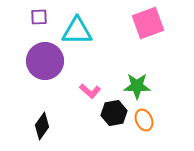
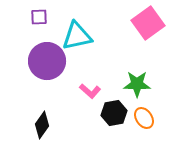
pink square: rotated 16 degrees counterclockwise
cyan triangle: moved 5 px down; rotated 12 degrees counterclockwise
purple circle: moved 2 px right
green star: moved 2 px up
orange ellipse: moved 2 px up; rotated 10 degrees counterclockwise
black diamond: moved 1 px up
